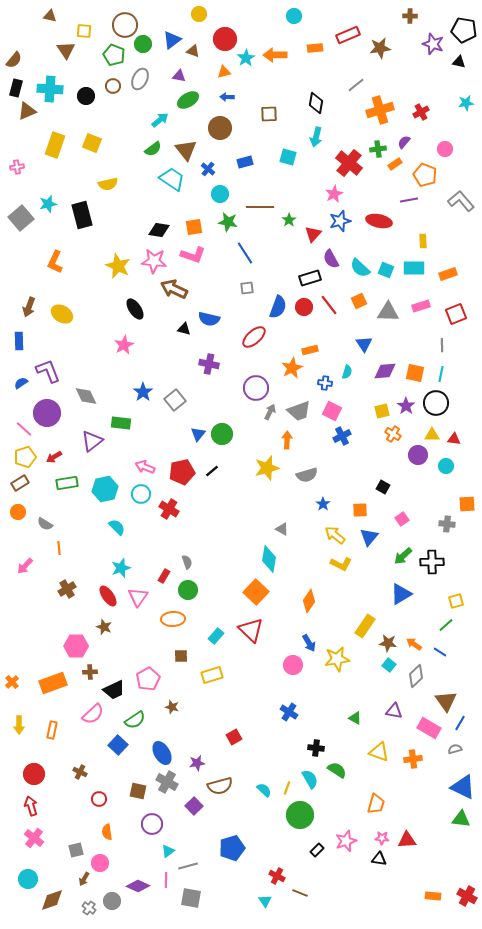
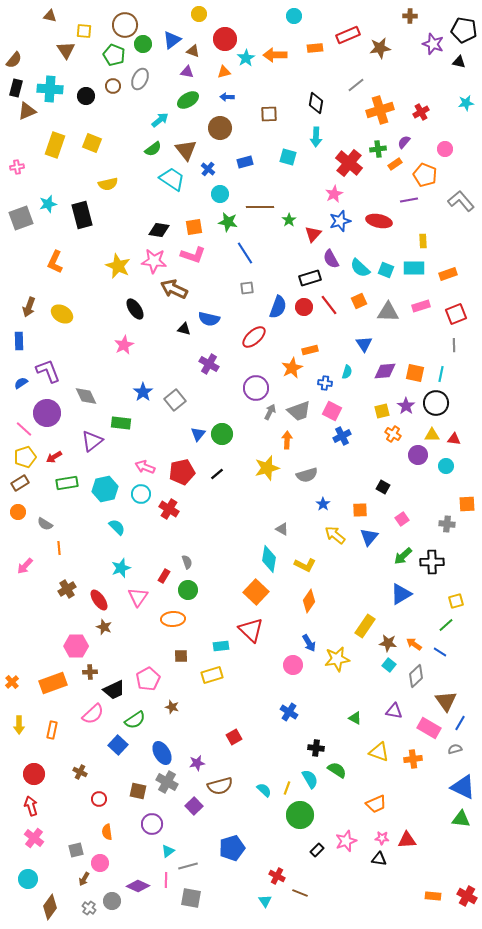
purple triangle at (179, 76): moved 8 px right, 4 px up
cyan arrow at (316, 137): rotated 12 degrees counterclockwise
gray square at (21, 218): rotated 20 degrees clockwise
gray line at (442, 345): moved 12 px right
purple cross at (209, 364): rotated 18 degrees clockwise
black line at (212, 471): moved 5 px right, 3 px down
yellow L-shape at (341, 564): moved 36 px left, 1 px down
red ellipse at (108, 596): moved 9 px left, 4 px down
cyan rectangle at (216, 636): moved 5 px right, 10 px down; rotated 42 degrees clockwise
orange trapezoid at (376, 804): rotated 50 degrees clockwise
brown diamond at (52, 900): moved 2 px left, 7 px down; rotated 35 degrees counterclockwise
